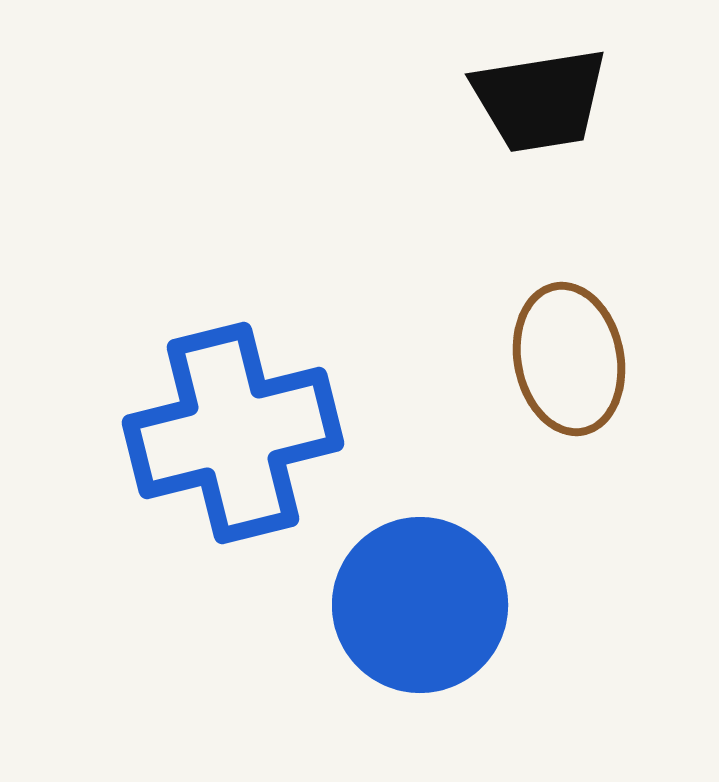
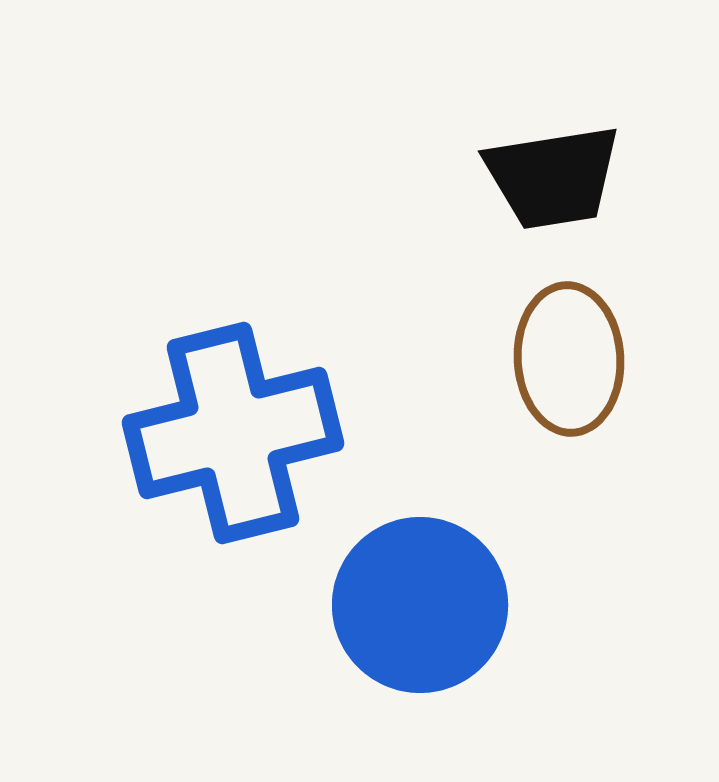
black trapezoid: moved 13 px right, 77 px down
brown ellipse: rotated 8 degrees clockwise
